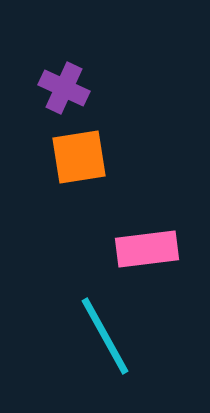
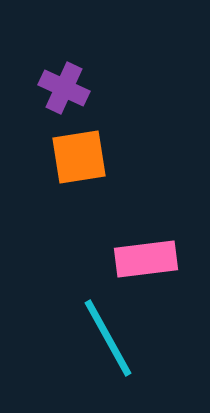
pink rectangle: moved 1 px left, 10 px down
cyan line: moved 3 px right, 2 px down
